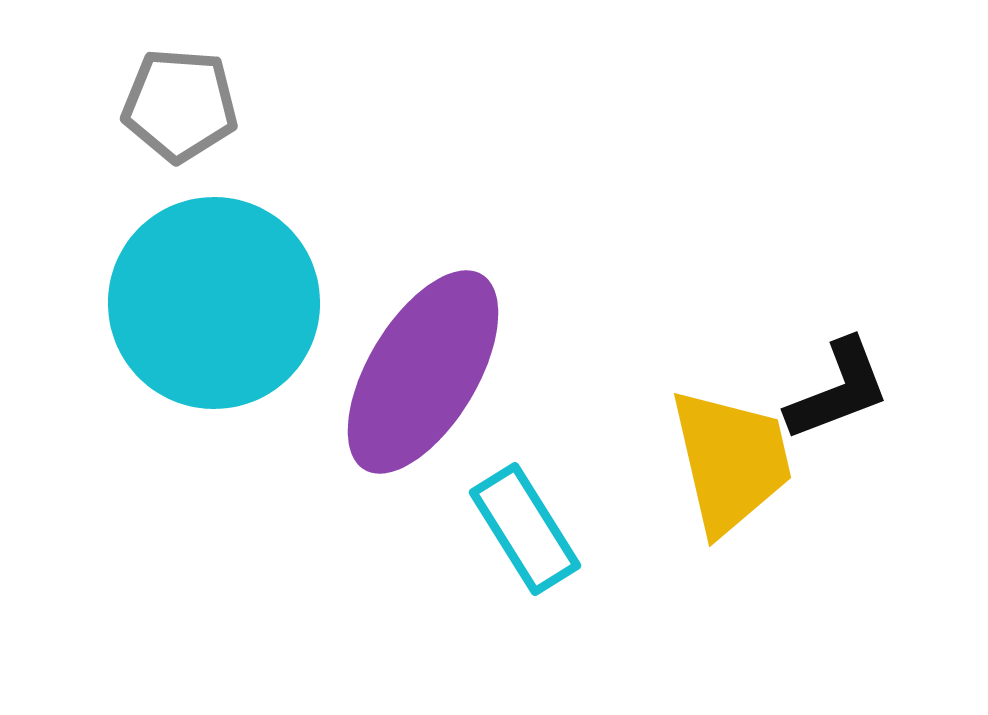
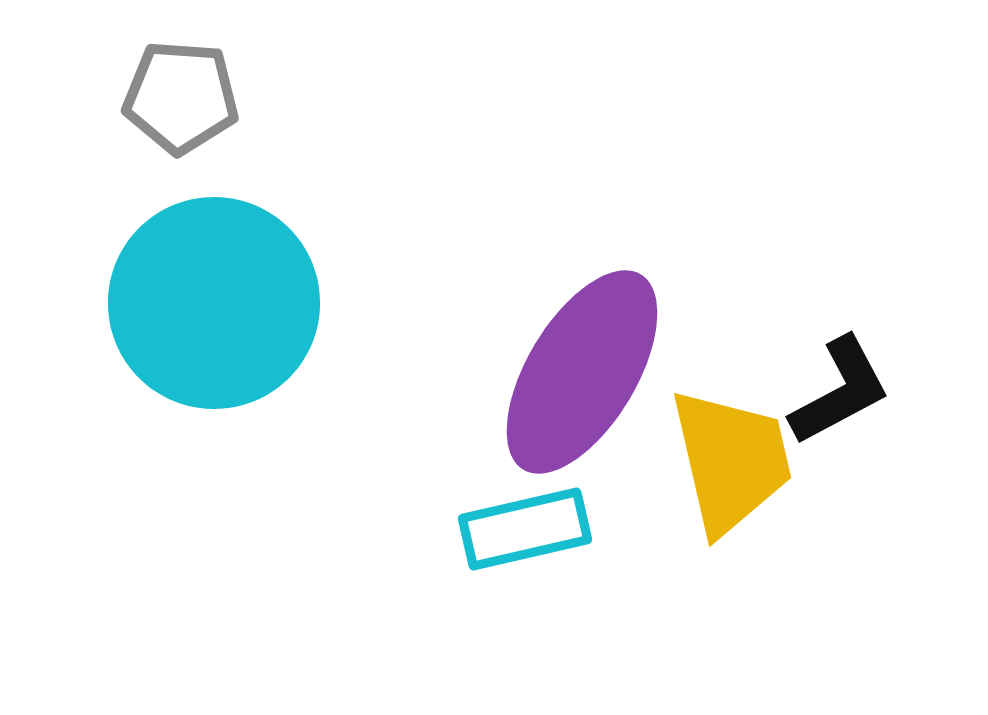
gray pentagon: moved 1 px right, 8 px up
purple ellipse: moved 159 px right
black L-shape: moved 2 px right, 1 px down; rotated 7 degrees counterclockwise
cyan rectangle: rotated 71 degrees counterclockwise
